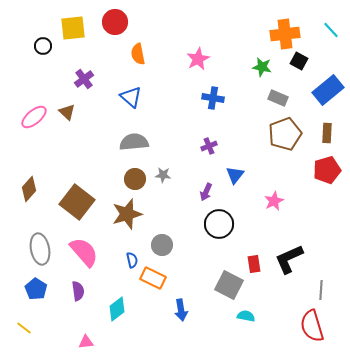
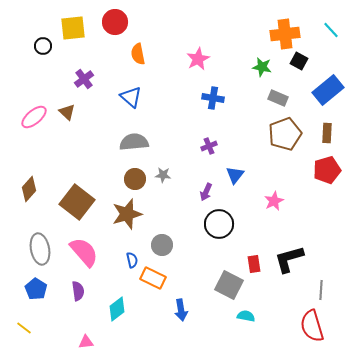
black L-shape at (289, 259): rotated 8 degrees clockwise
